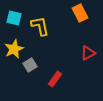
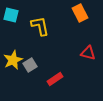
cyan square: moved 3 px left, 3 px up
yellow star: moved 1 px left, 11 px down
red triangle: rotated 42 degrees clockwise
red rectangle: rotated 21 degrees clockwise
